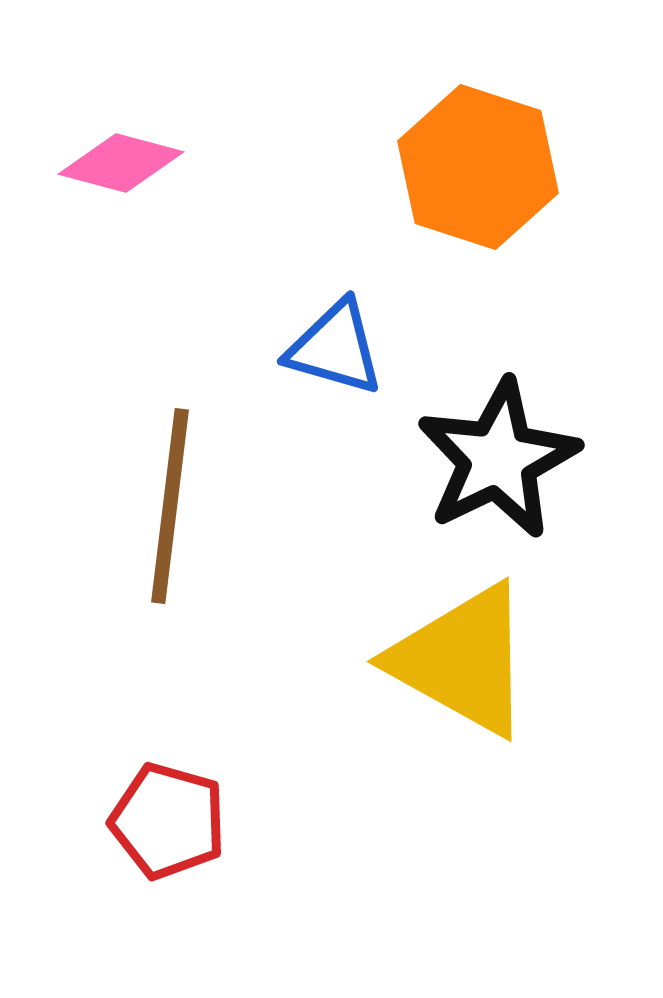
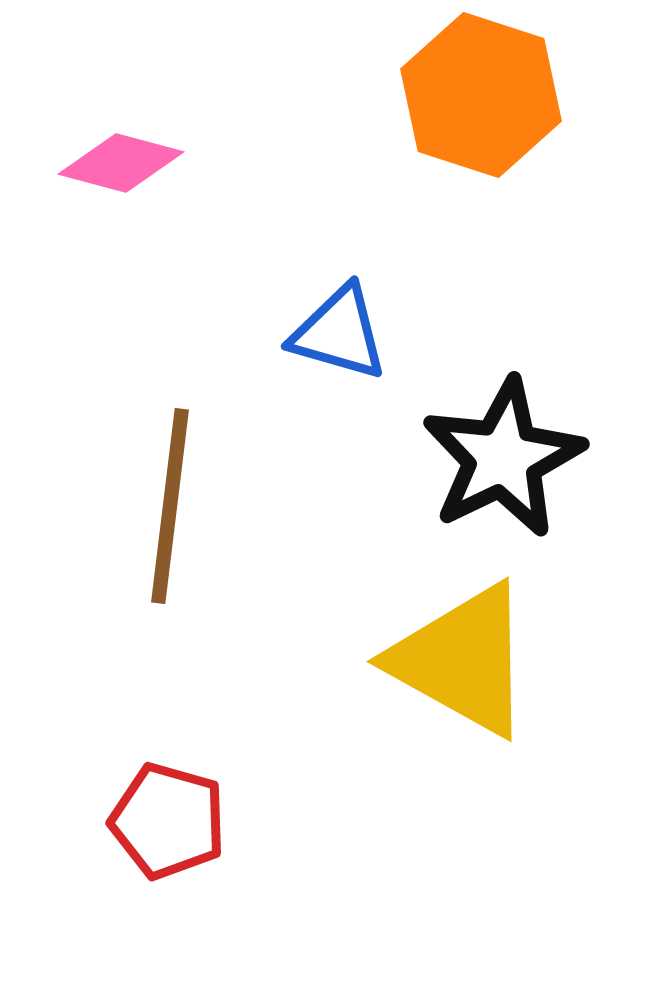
orange hexagon: moved 3 px right, 72 px up
blue triangle: moved 4 px right, 15 px up
black star: moved 5 px right, 1 px up
